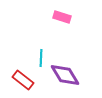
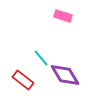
pink rectangle: moved 1 px right, 1 px up
cyan line: rotated 42 degrees counterclockwise
